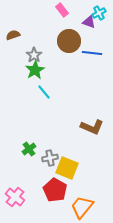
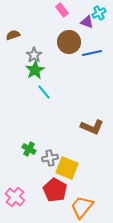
purple triangle: moved 2 px left
brown circle: moved 1 px down
blue line: rotated 18 degrees counterclockwise
green cross: rotated 24 degrees counterclockwise
